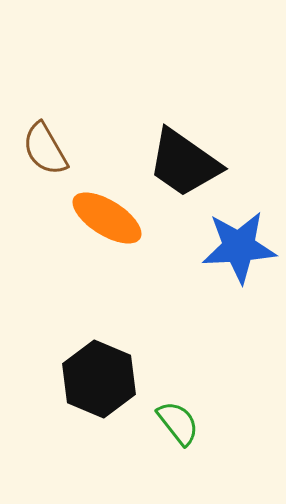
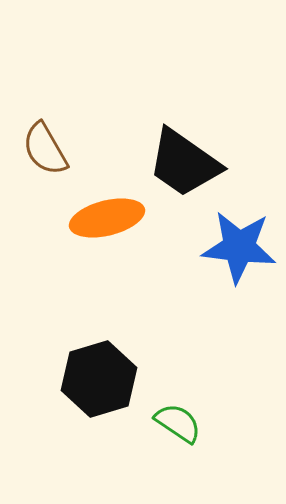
orange ellipse: rotated 46 degrees counterclockwise
blue star: rotated 10 degrees clockwise
black hexagon: rotated 20 degrees clockwise
green semicircle: rotated 18 degrees counterclockwise
